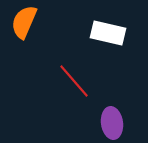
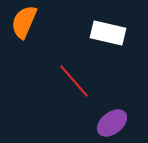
purple ellipse: rotated 60 degrees clockwise
